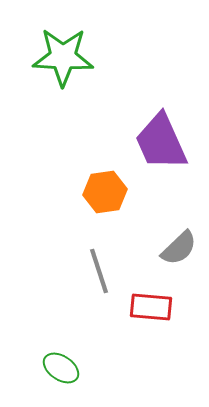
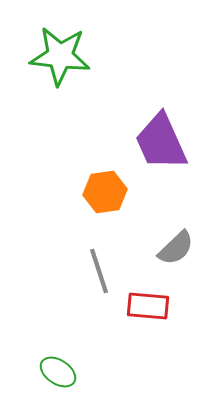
green star: moved 3 px left, 1 px up; rotated 4 degrees clockwise
gray semicircle: moved 3 px left
red rectangle: moved 3 px left, 1 px up
green ellipse: moved 3 px left, 4 px down
